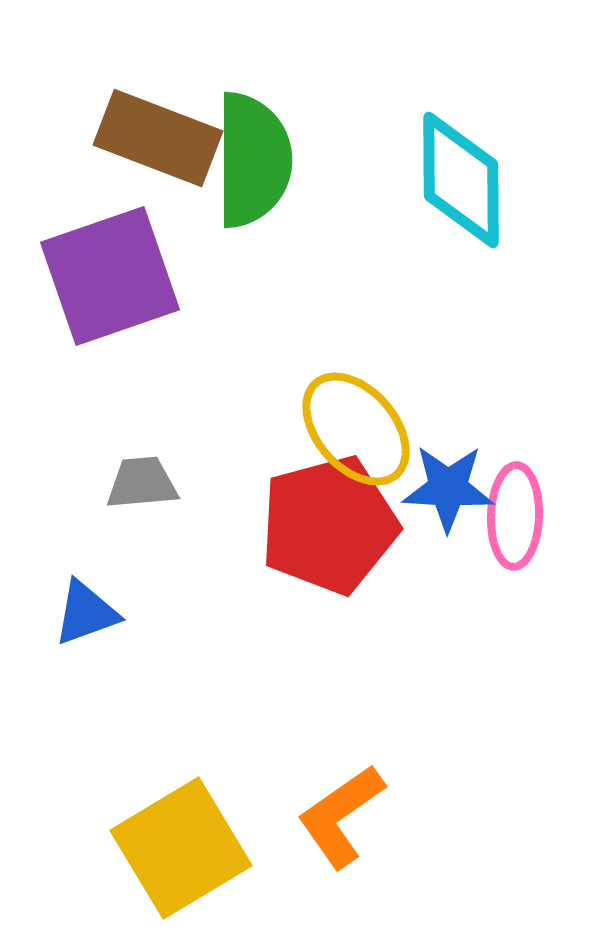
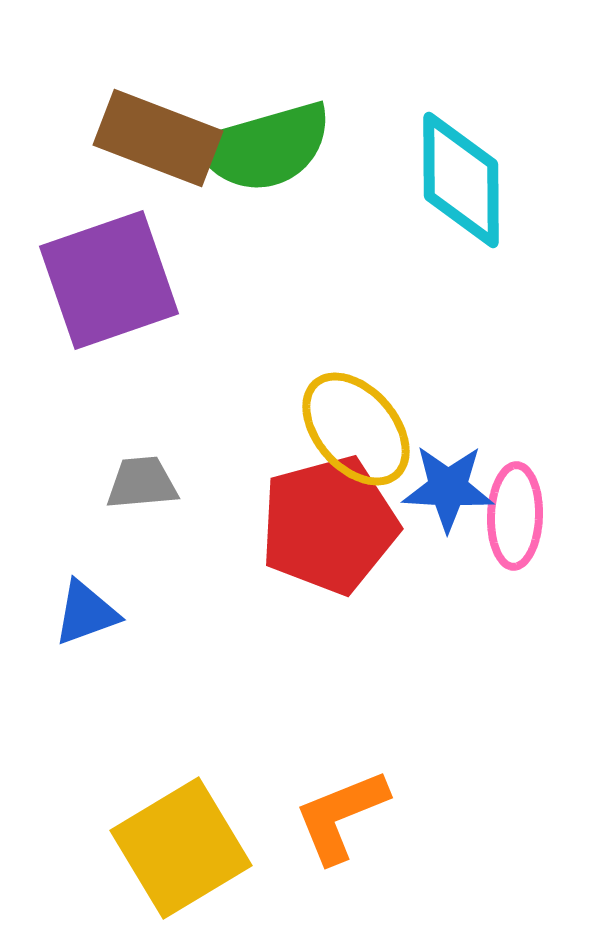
green semicircle: moved 12 px right, 13 px up; rotated 74 degrees clockwise
purple square: moved 1 px left, 4 px down
orange L-shape: rotated 13 degrees clockwise
